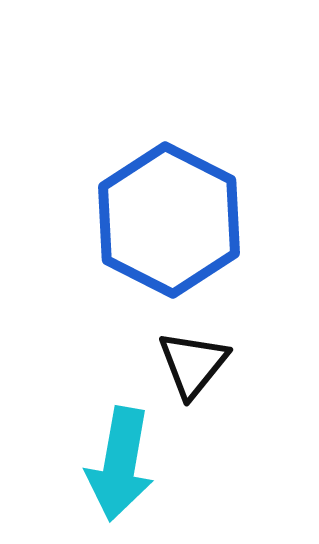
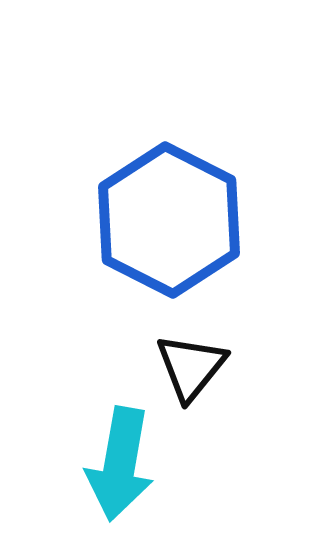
black triangle: moved 2 px left, 3 px down
